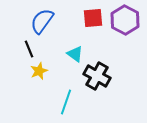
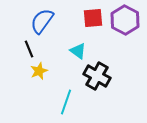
cyan triangle: moved 3 px right, 3 px up
